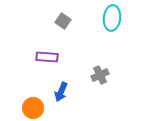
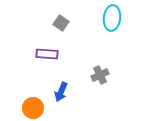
gray square: moved 2 px left, 2 px down
purple rectangle: moved 3 px up
